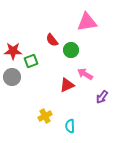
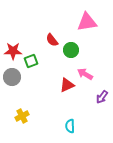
yellow cross: moved 23 px left
